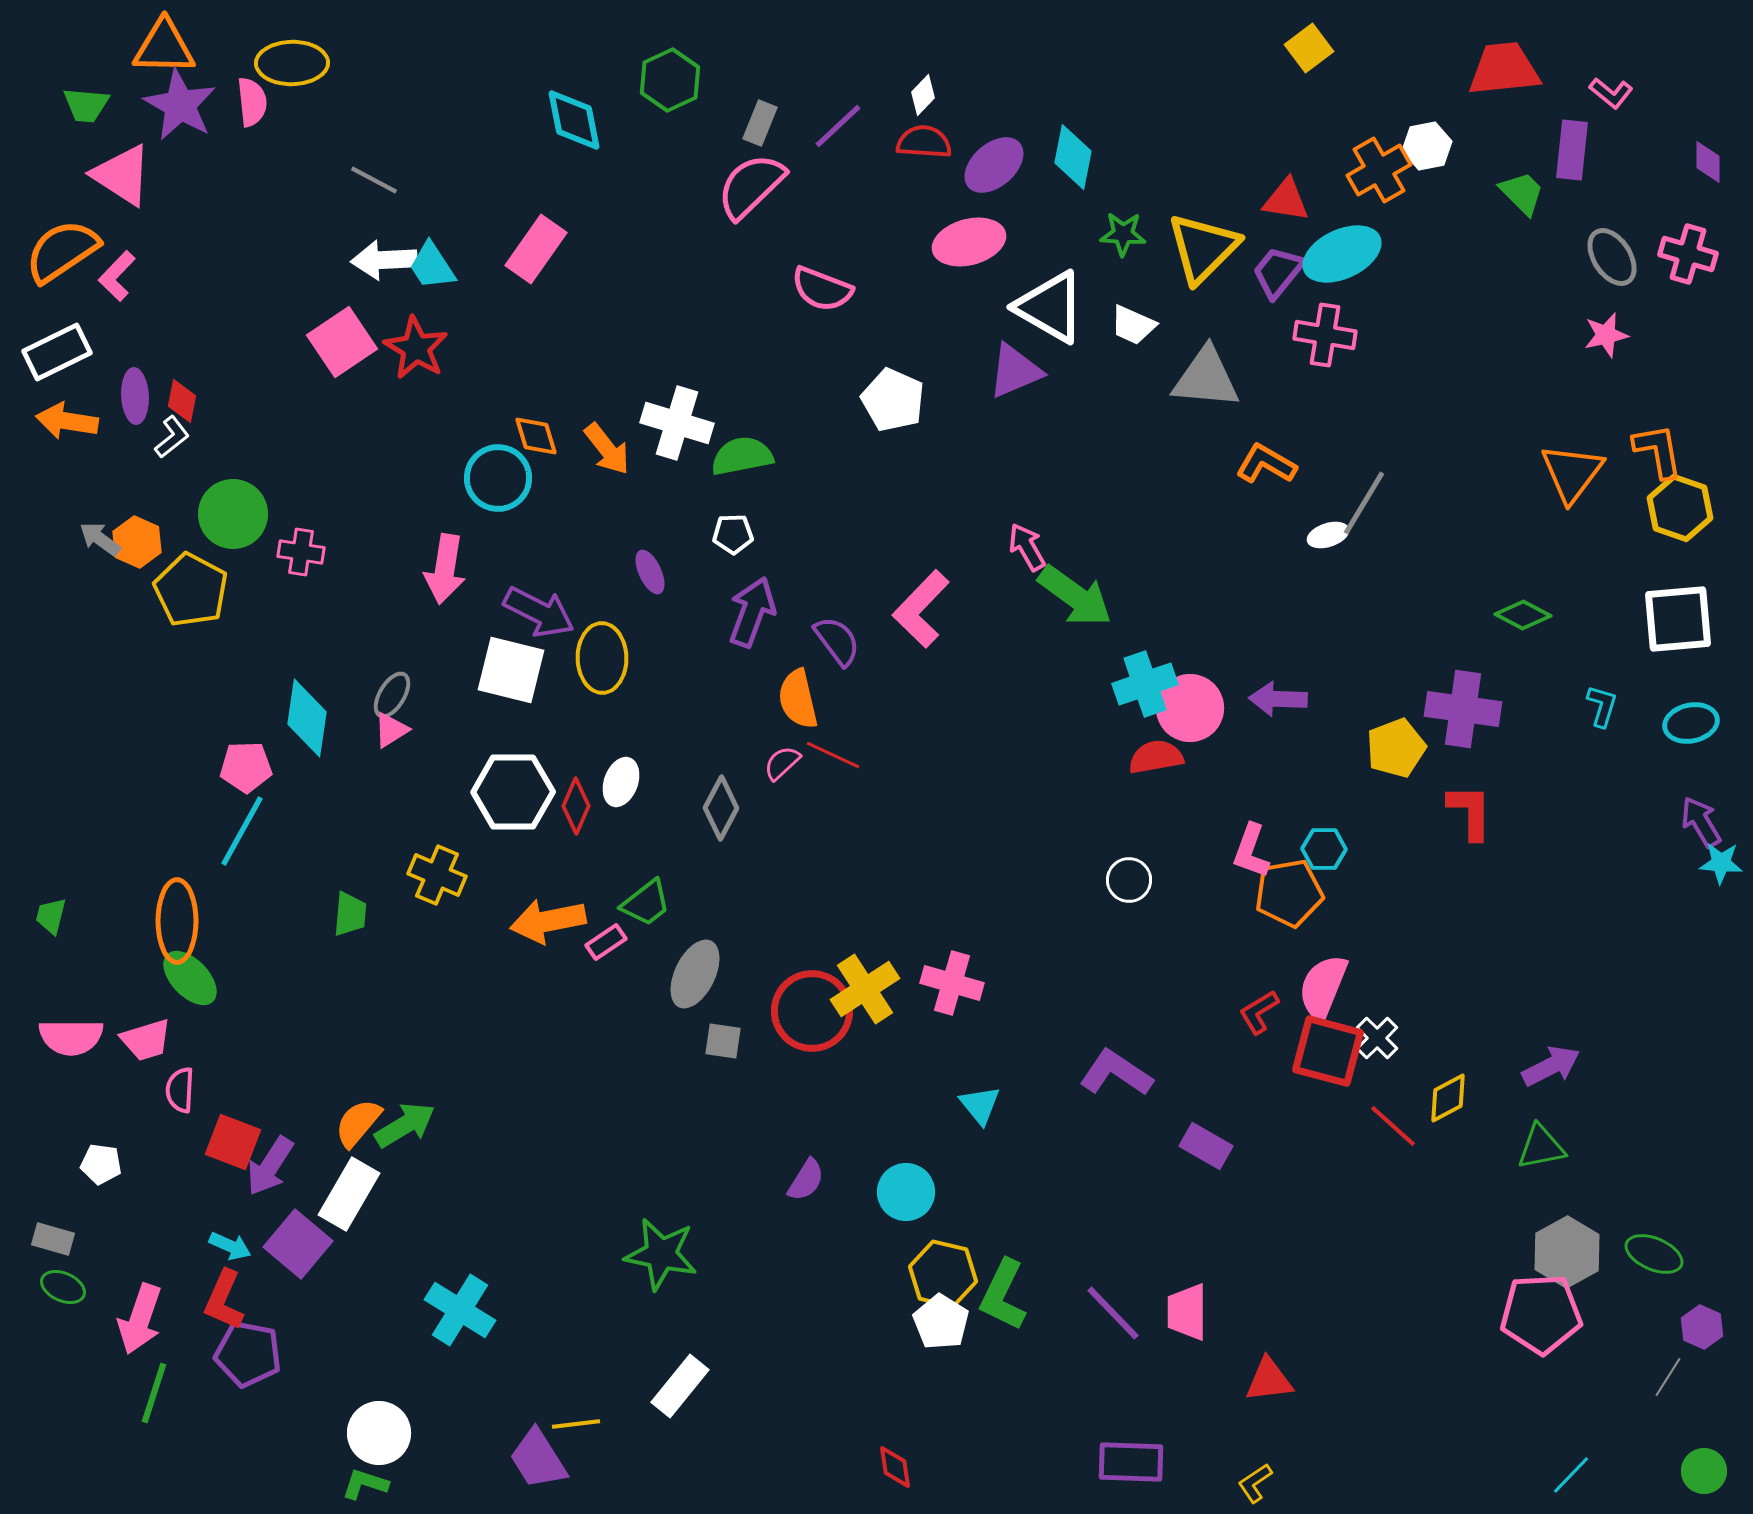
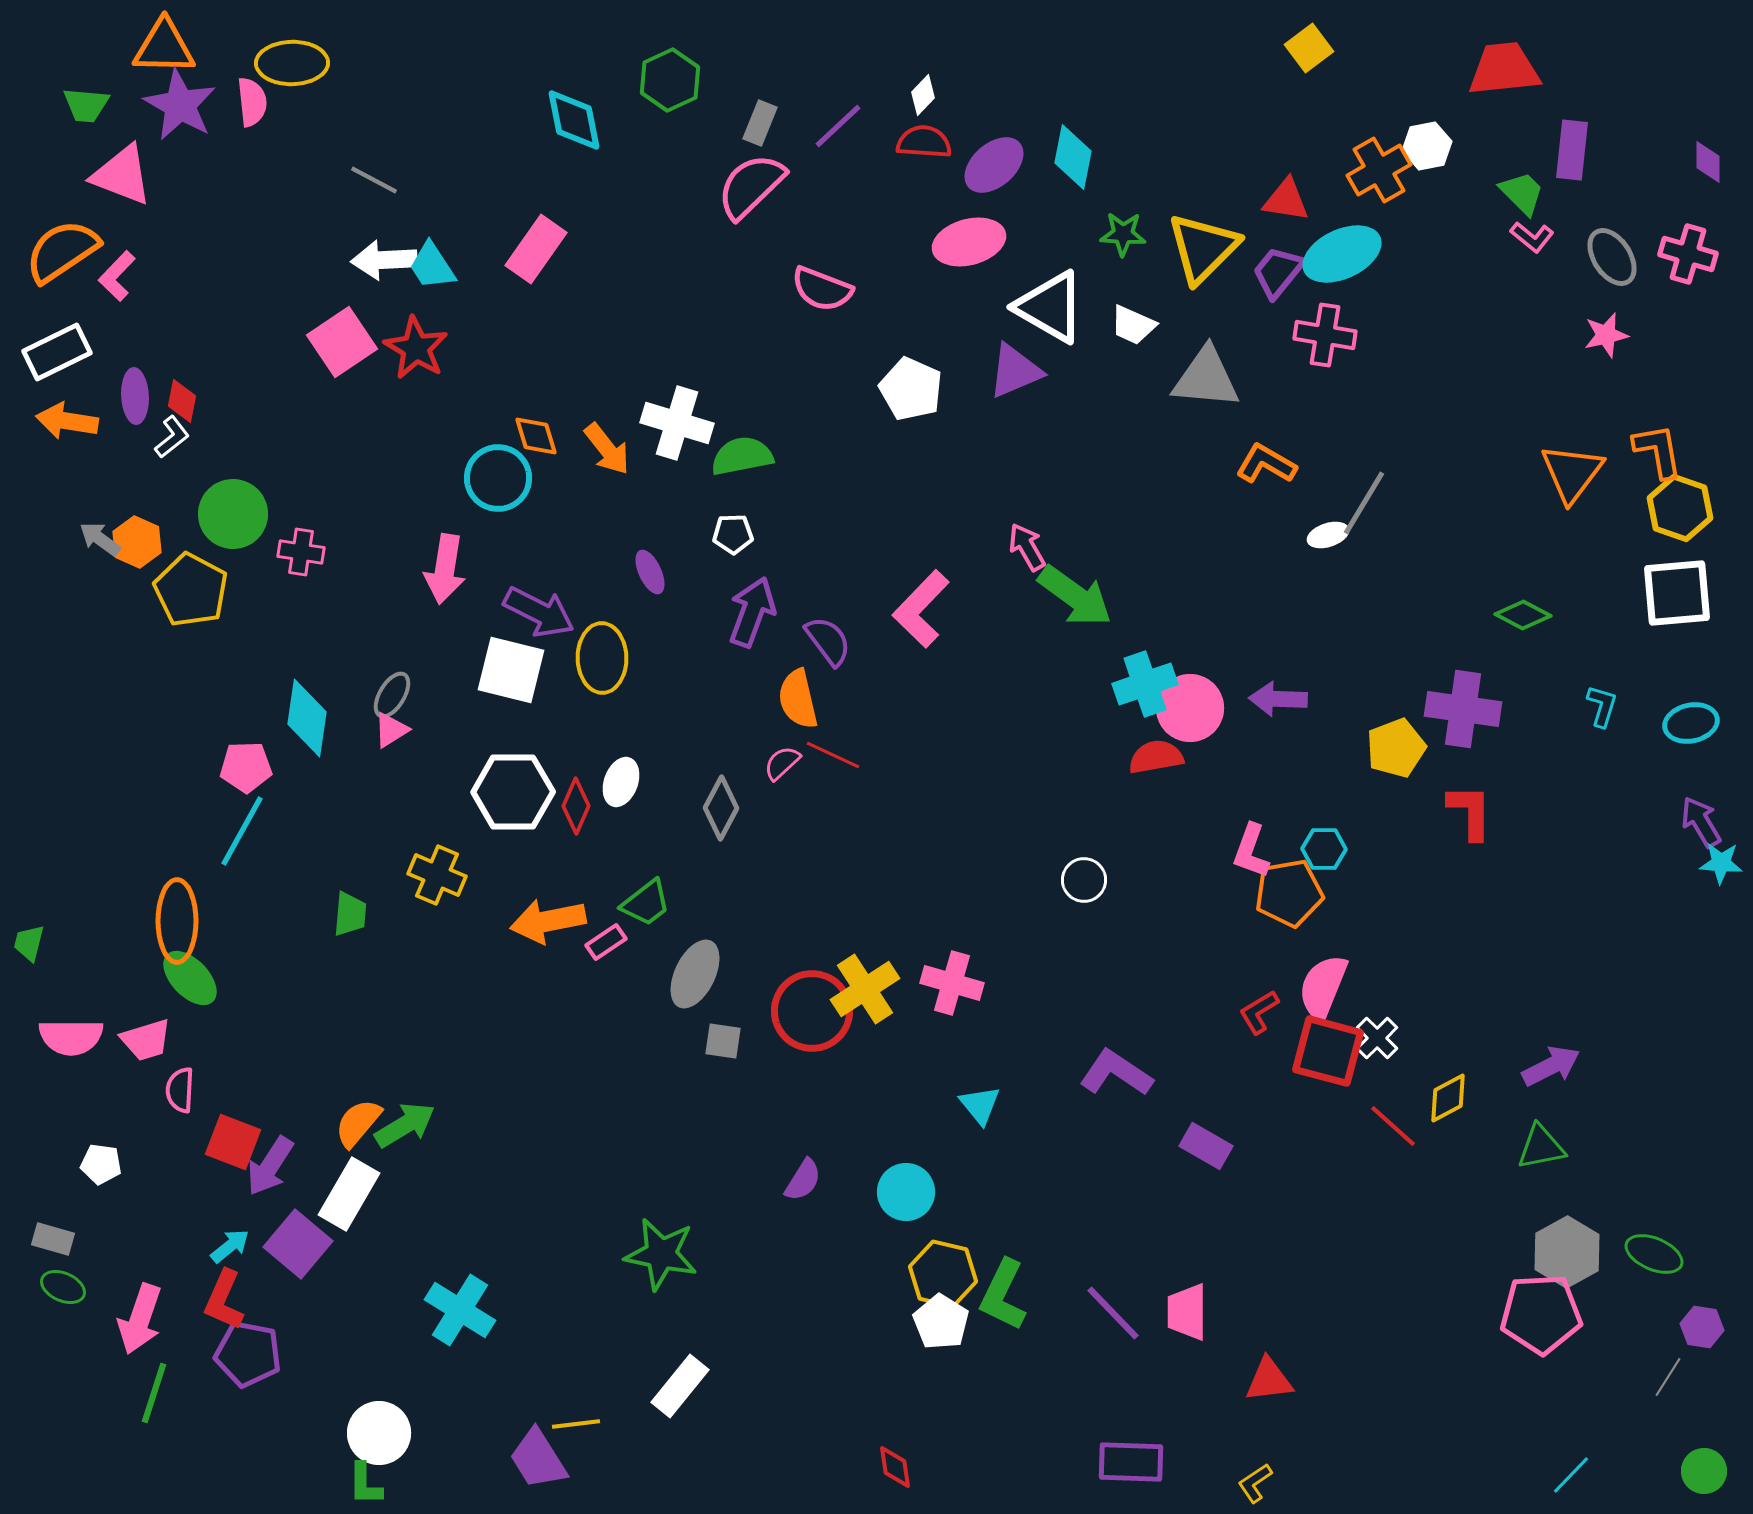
pink L-shape at (1611, 93): moved 79 px left, 144 px down
pink triangle at (122, 175): rotated 12 degrees counterclockwise
white pentagon at (893, 400): moved 18 px right, 11 px up
white square at (1678, 619): moved 1 px left, 26 px up
purple semicircle at (837, 641): moved 9 px left
white circle at (1129, 880): moved 45 px left
green trapezoid at (51, 916): moved 22 px left, 27 px down
purple semicircle at (806, 1180): moved 3 px left
cyan arrow at (230, 1246): rotated 63 degrees counterclockwise
purple hexagon at (1702, 1327): rotated 15 degrees counterclockwise
green L-shape at (365, 1484): rotated 108 degrees counterclockwise
